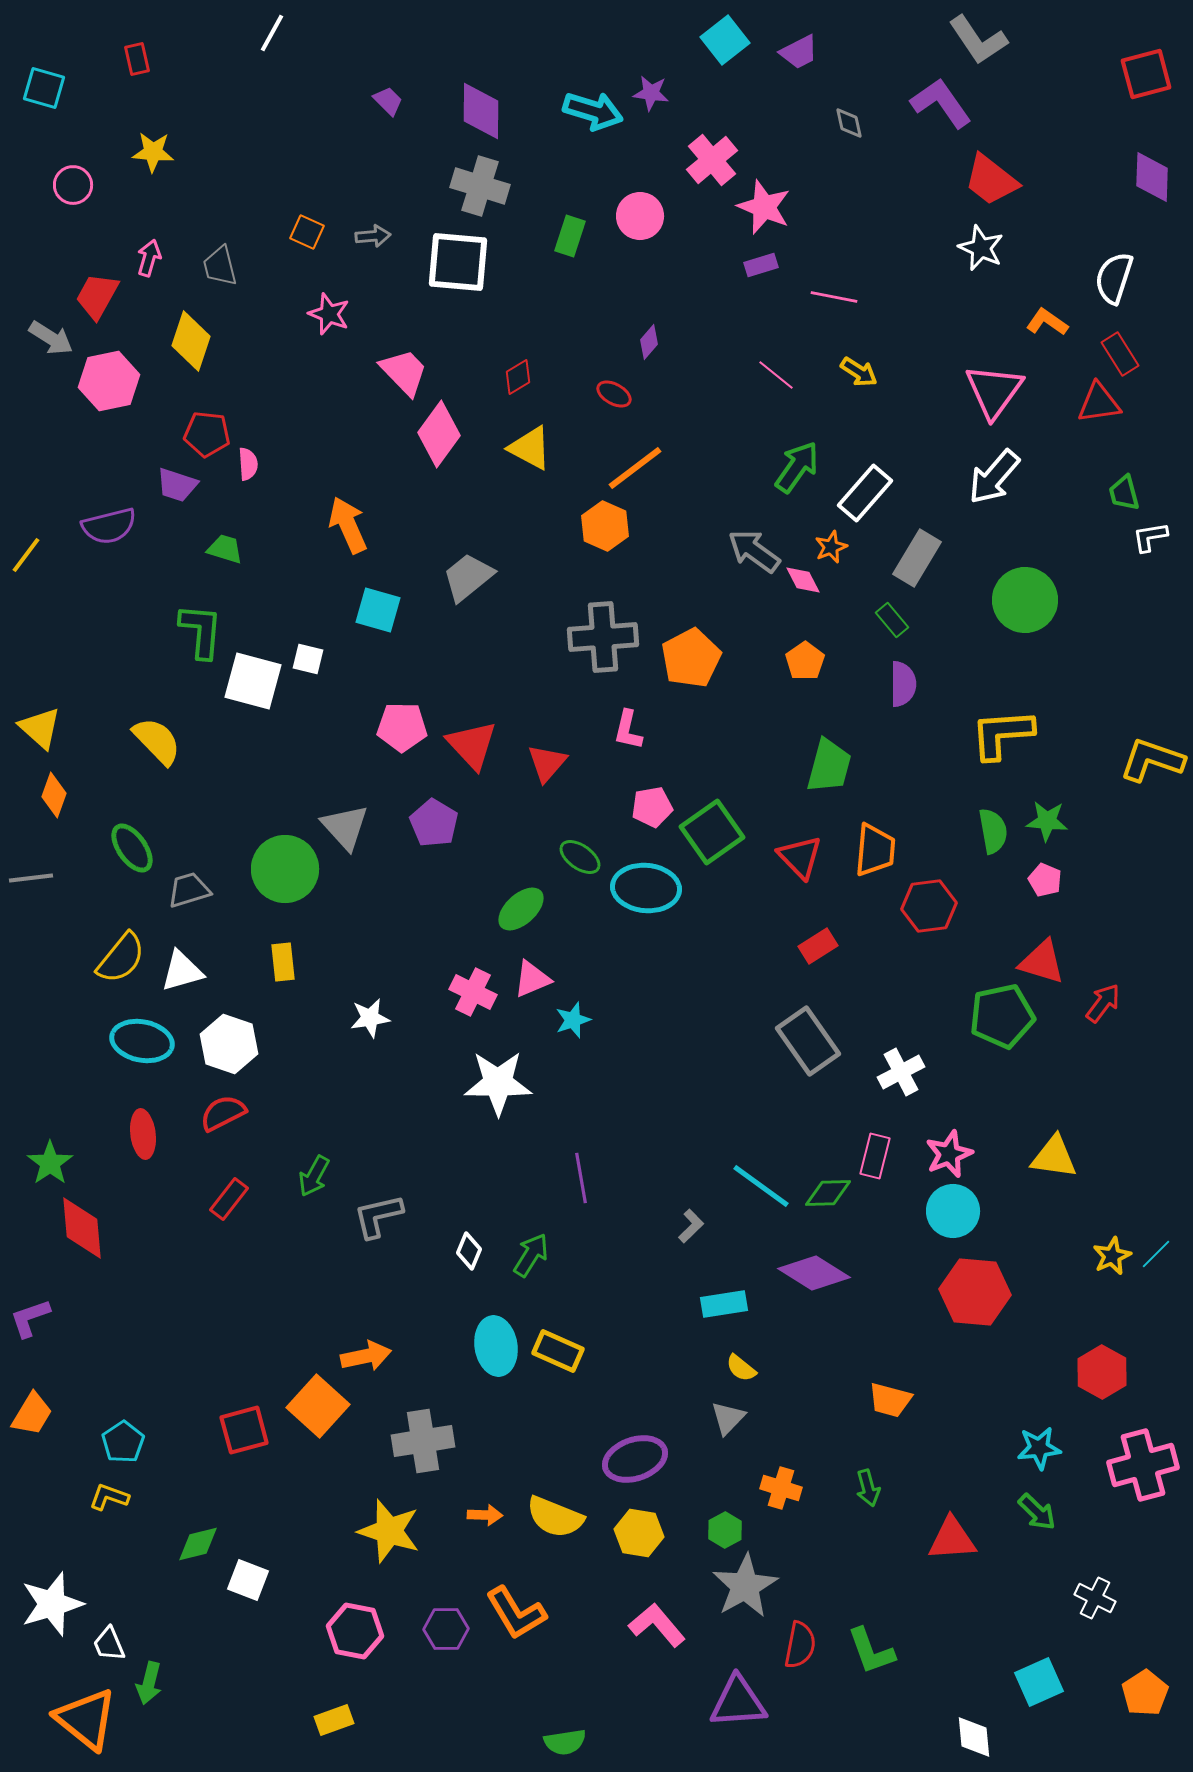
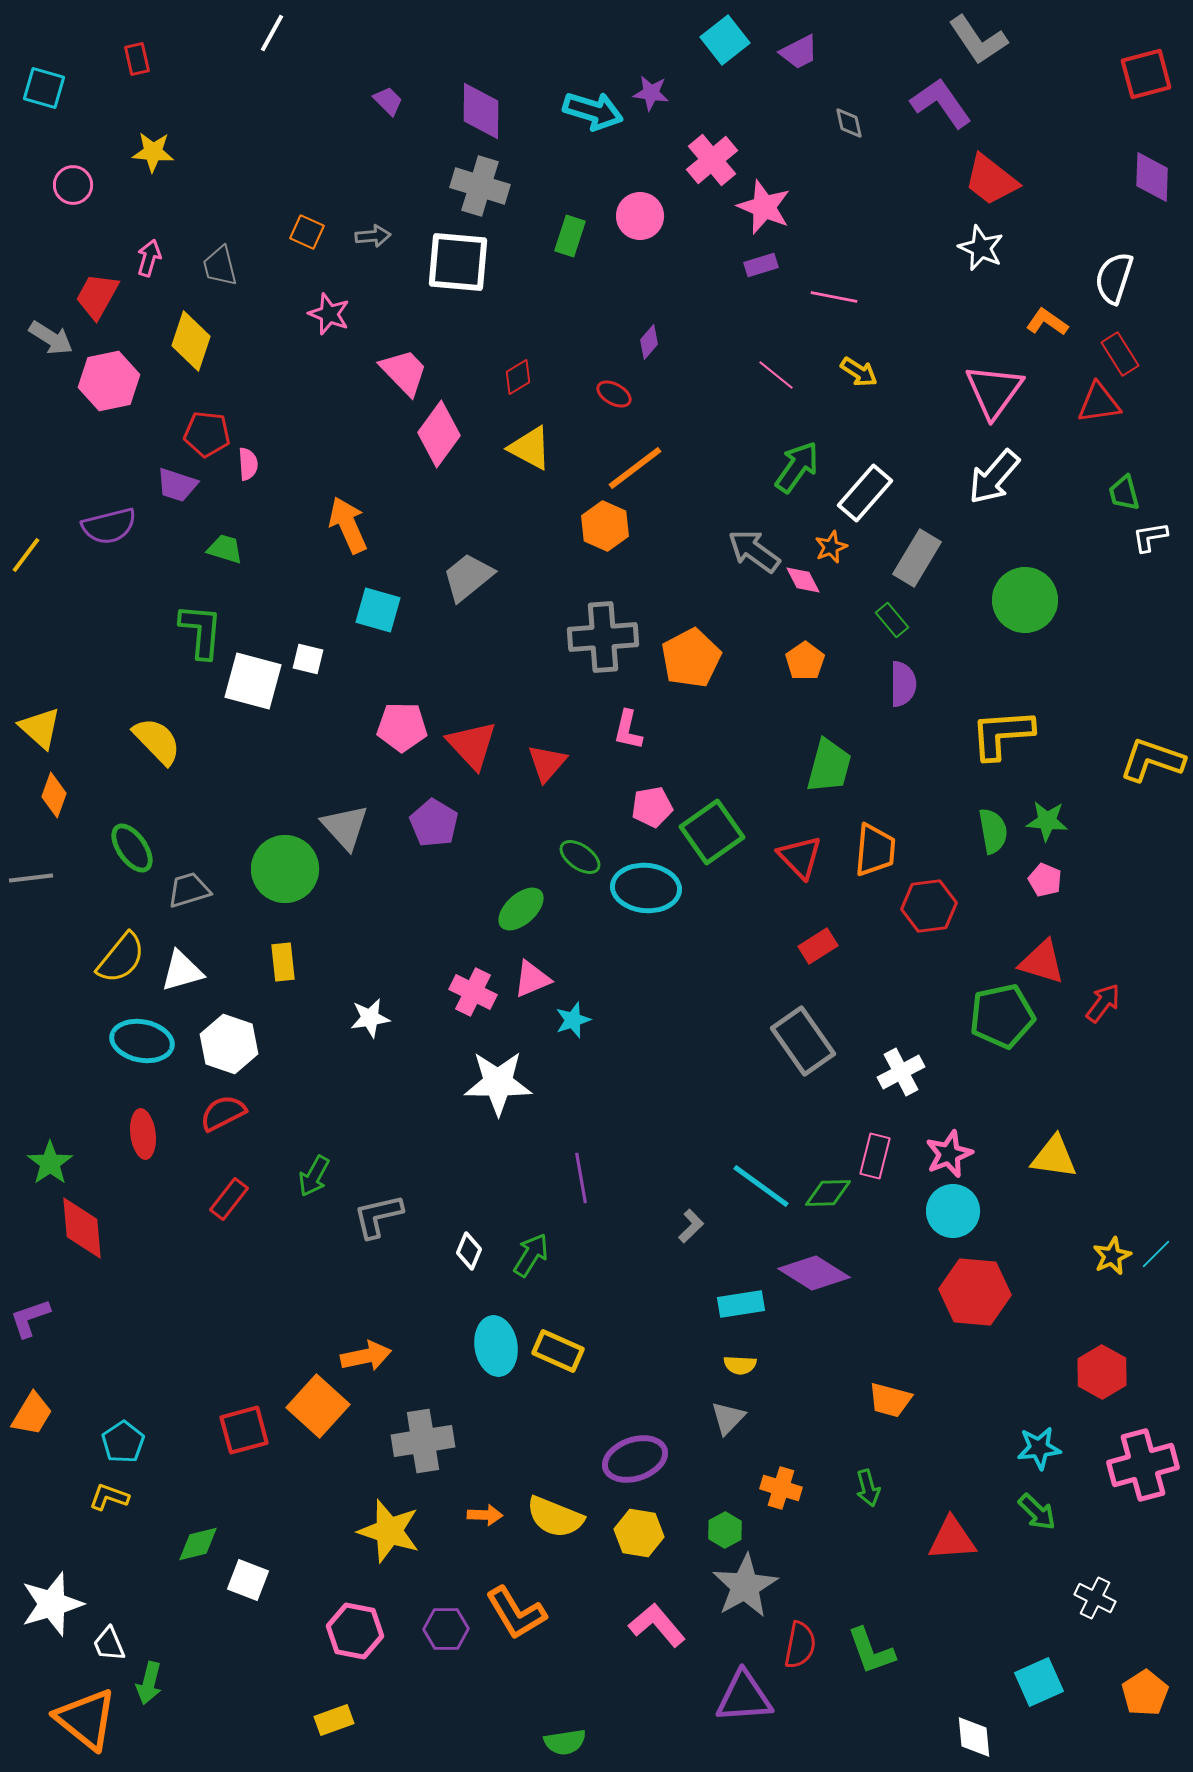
gray rectangle at (808, 1041): moved 5 px left
cyan rectangle at (724, 1304): moved 17 px right
yellow semicircle at (741, 1368): moved 1 px left, 3 px up; rotated 36 degrees counterclockwise
purple triangle at (738, 1702): moved 6 px right, 5 px up
